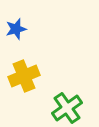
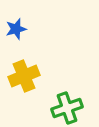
green cross: rotated 16 degrees clockwise
